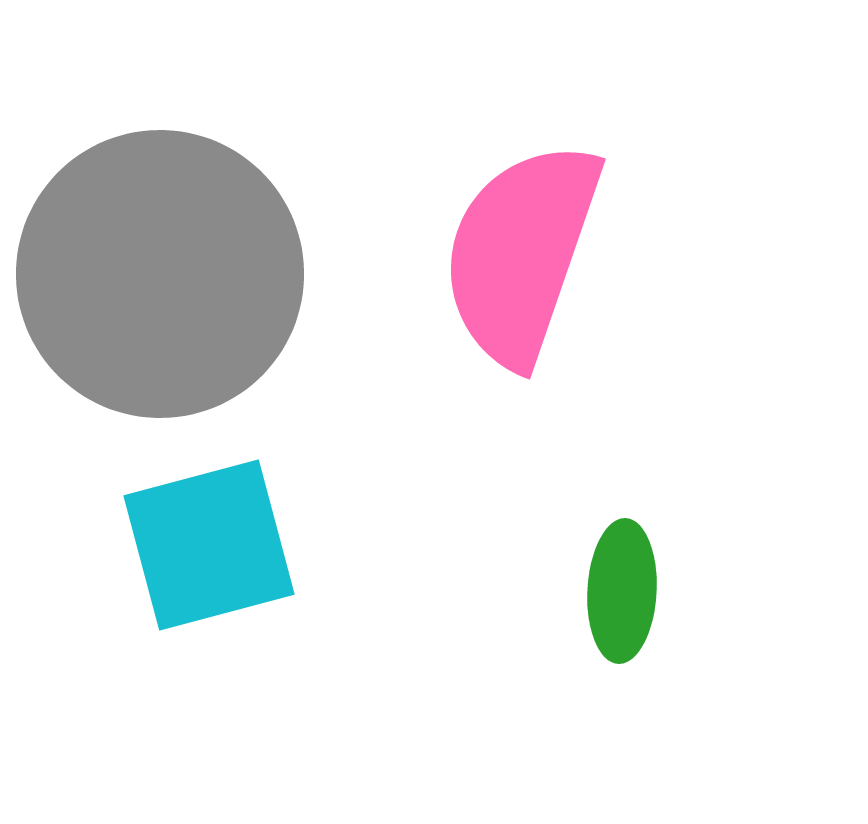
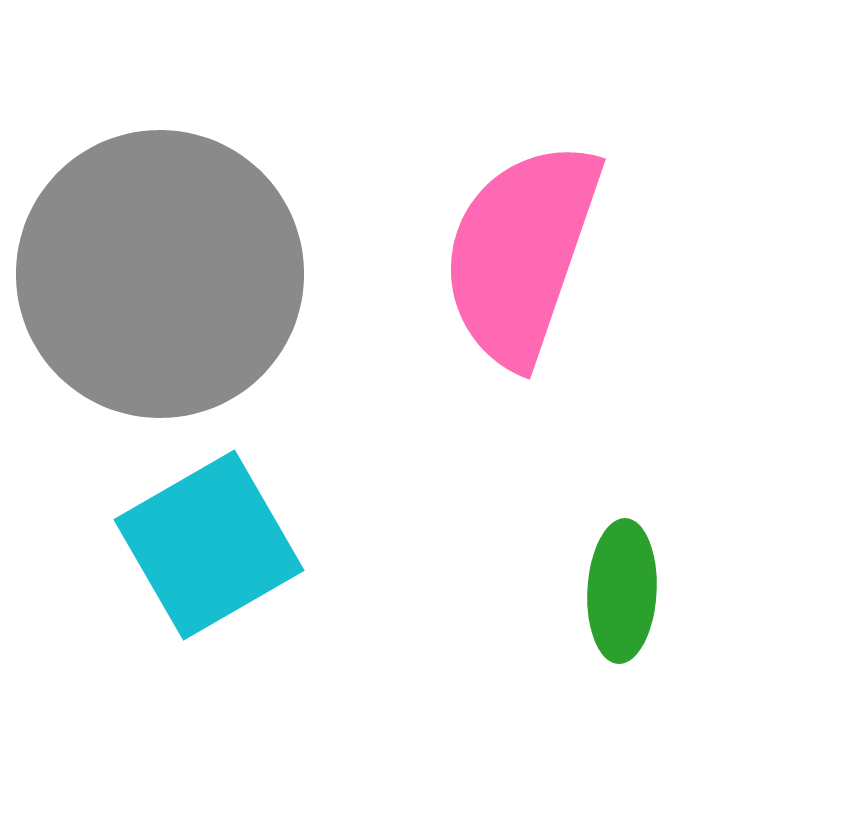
cyan square: rotated 15 degrees counterclockwise
